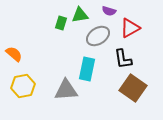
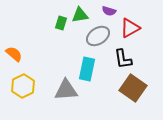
yellow hexagon: rotated 15 degrees counterclockwise
